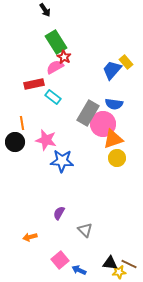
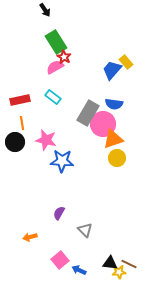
red rectangle: moved 14 px left, 16 px down
